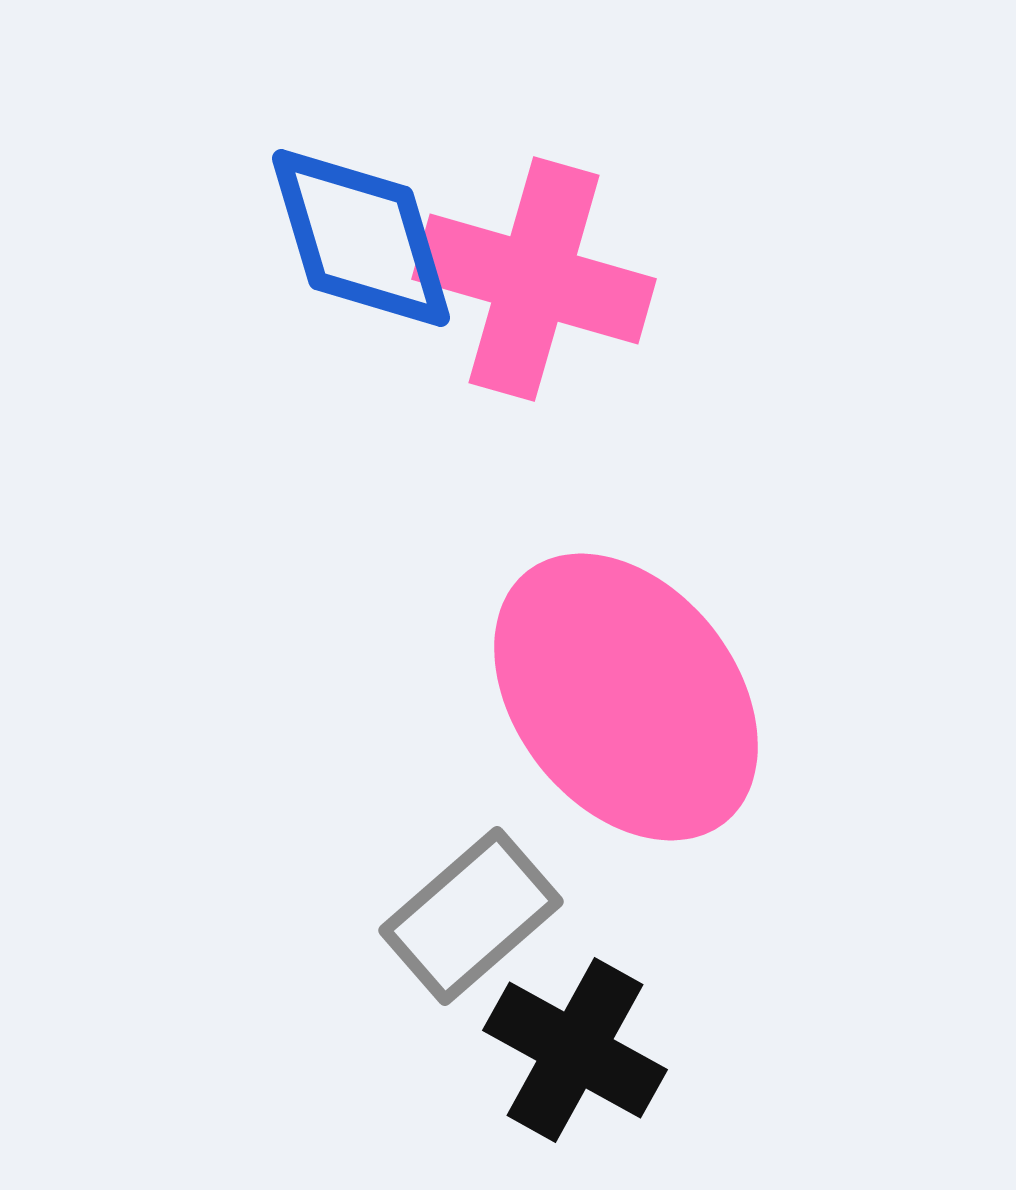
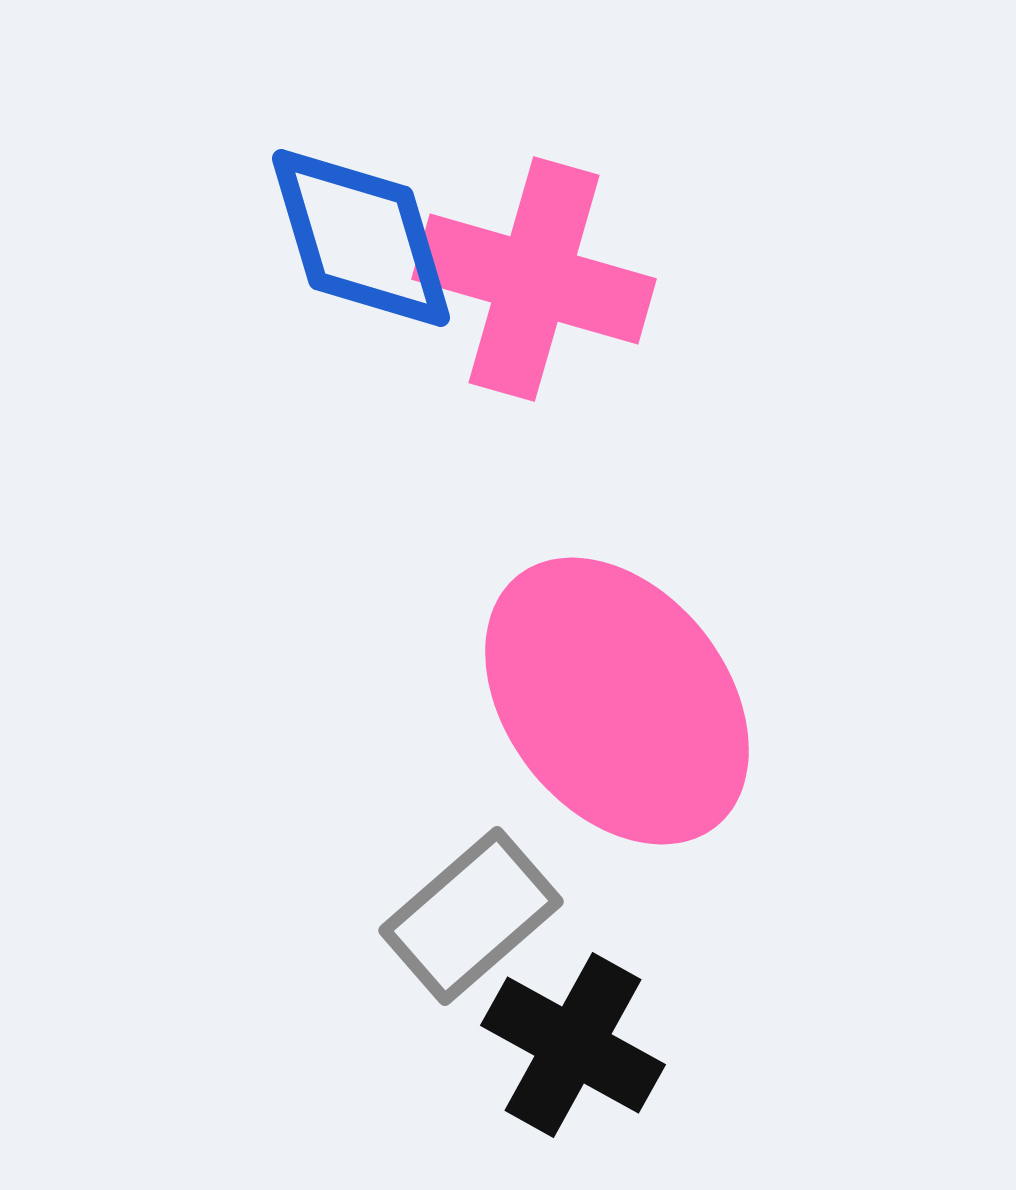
pink ellipse: moved 9 px left, 4 px down
black cross: moved 2 px left, 5 px up
